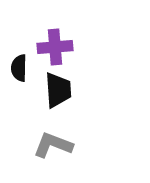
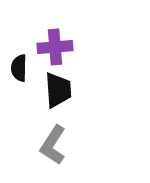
gray L-shape: rotated 78 degrees counterclockwise
